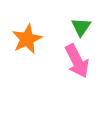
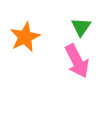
orange star: moved 2 px left, 2 px up
